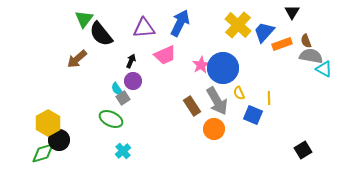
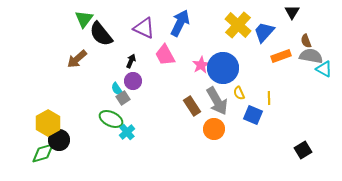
purple triangle: rotated 30 degrees clockwise
orange rectangle: moved 1 px left, 12 px down
pink trapezoid: rotated 85 degrees clockwise
cyan cross: moved 4 px right, 19 px up
